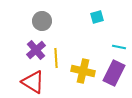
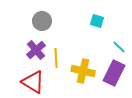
cyan square: moved 4 px down; rotated 32 degrees clockwise
cyan line: rotated 32 degrees clockwise
